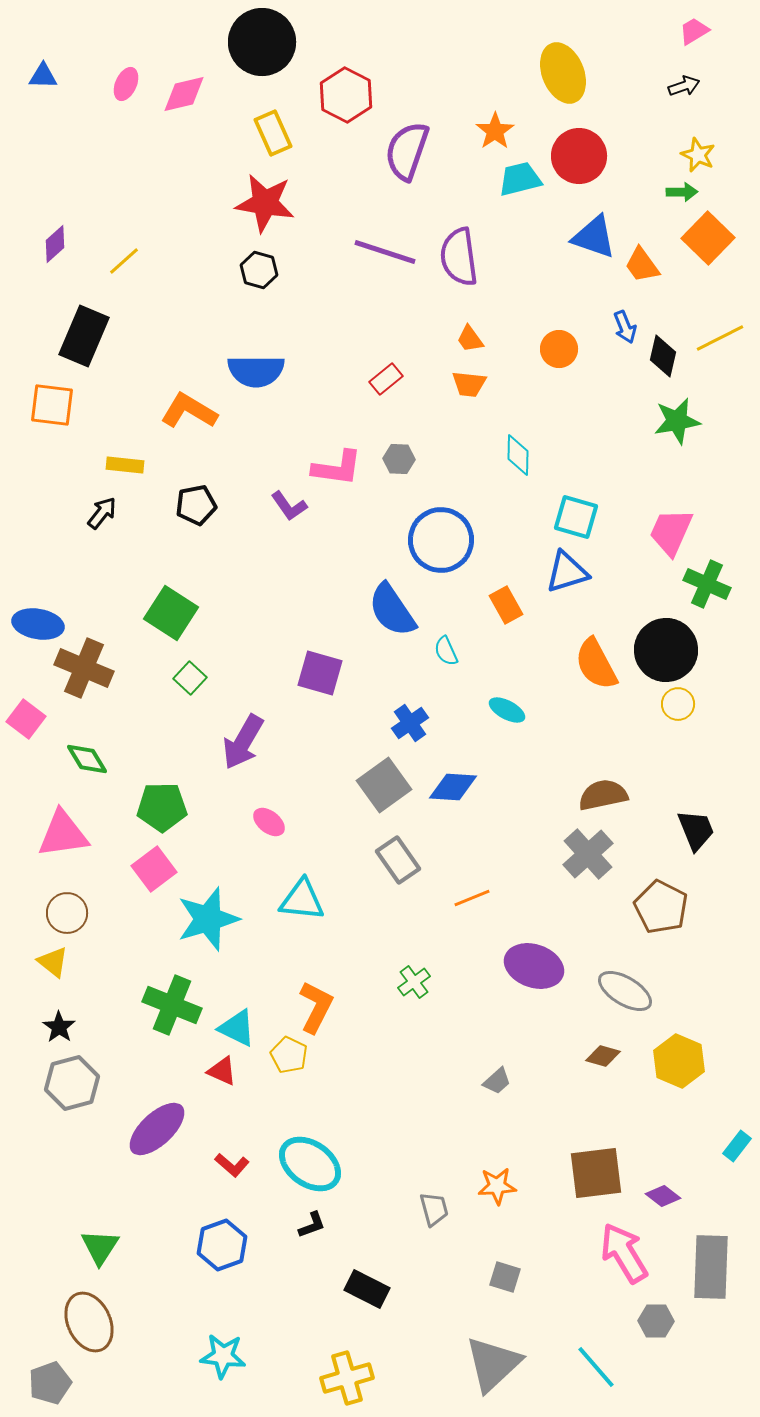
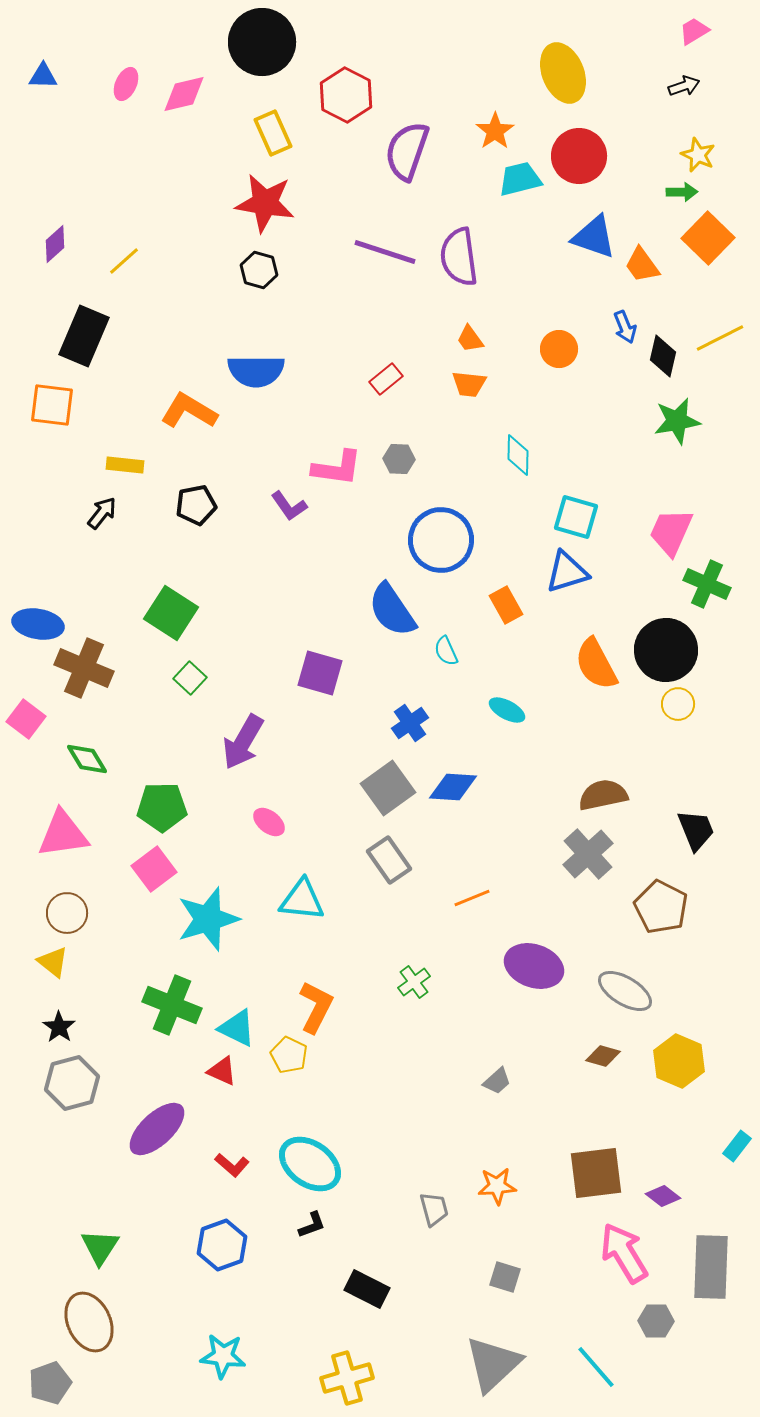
gray square at (384, 785): moved 4 px right, 3 px down
gray rectangle at (398, 860): moved 9 px left
